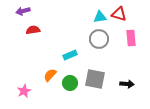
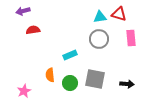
orange semicircle: rotated 48 degrees counterclockwise
